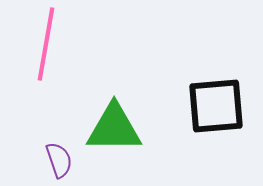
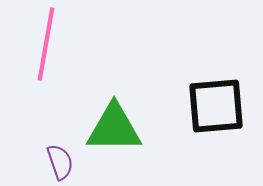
purple semicircle: moved 1 px right, 2 px down
